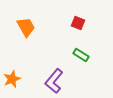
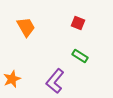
green rectangle: moved 1 px left, 1 px down
purple L-shape: moved 1 px right
